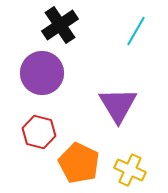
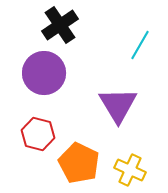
cyan line: moved 4 px right, 14 px down
purple circle: moved 2 px right
red hexagon: moved 1 px left, 2 px down
